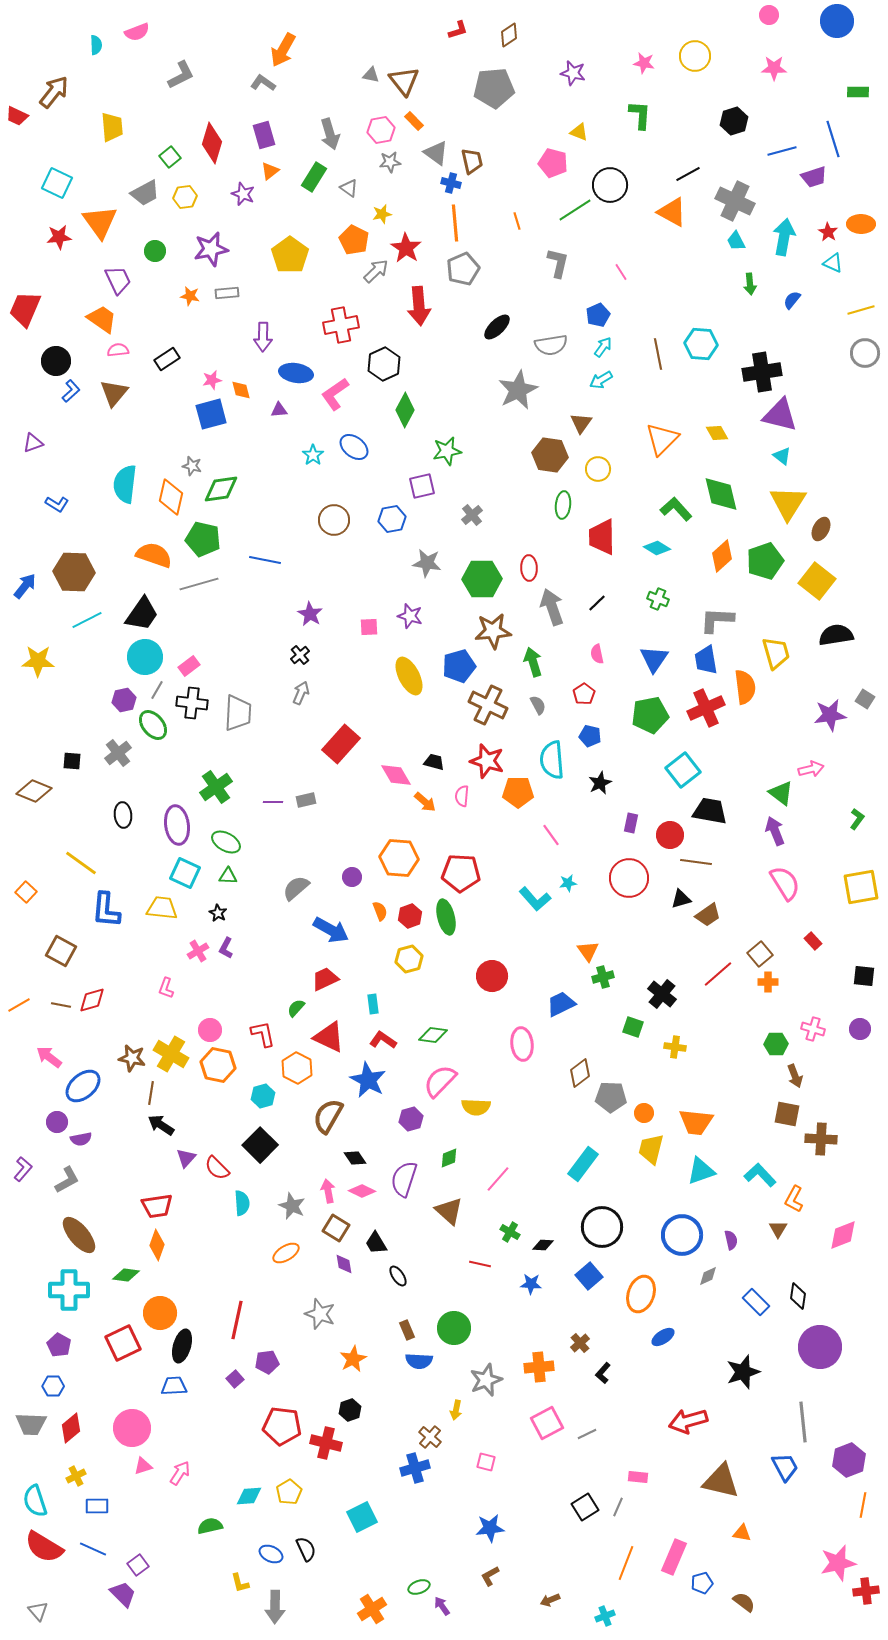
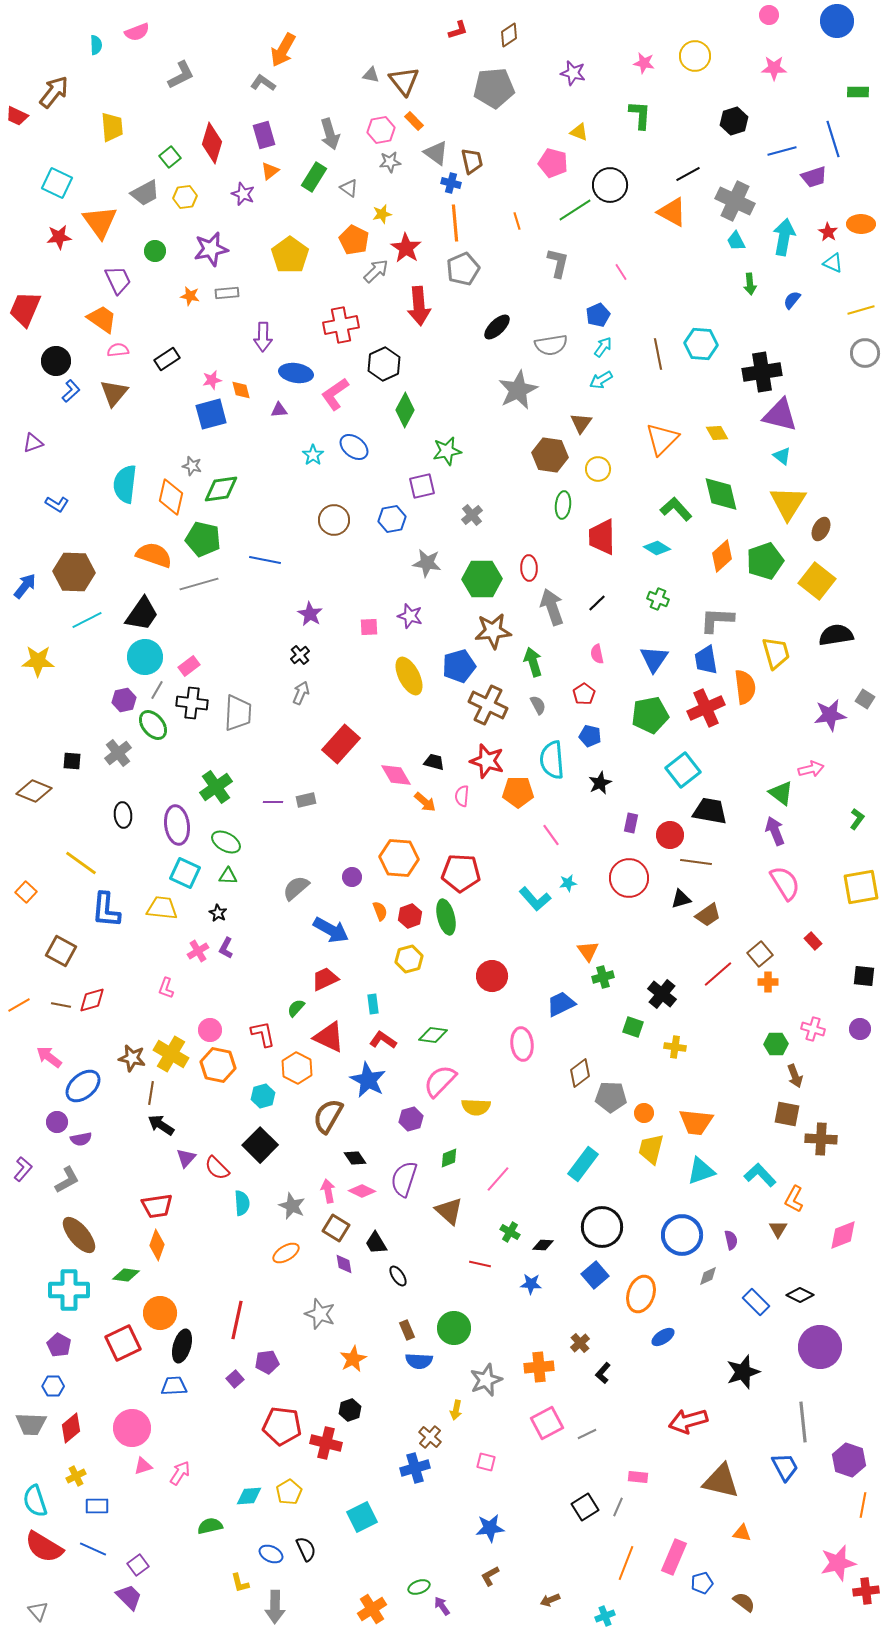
blue square at (589, 1276): moved 6 px right, 1 px up
black diamond at (798, 1296): moved 2 px right, 1 px up; rotated 72 degrees counterclockwise
purple hexagon at (849, 1460): rotated 20 degrees counterclockwise
purple trapezoid at (123, 1594): moved 6 px right, 3 px down
